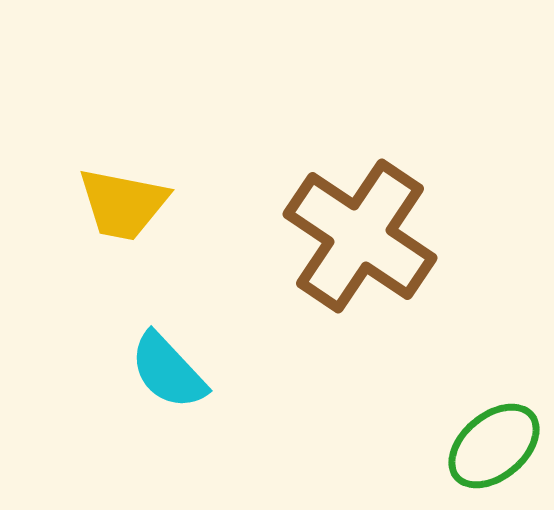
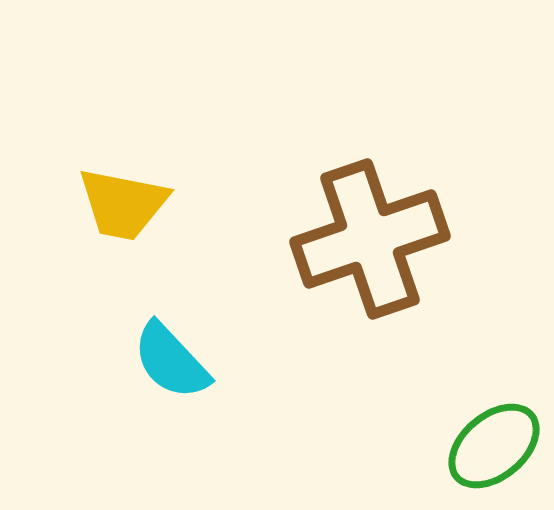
brown cross: moved 10 px right, 3 px down; rotated 37 degrees clockwise
cyan semicircle: moved 3 px right, 10 px up
